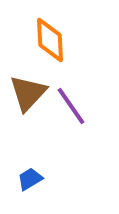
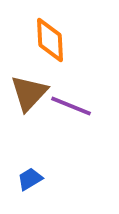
brown triangle: moved 1 px right
purple line: rotated 33 degrees counterclockwise
